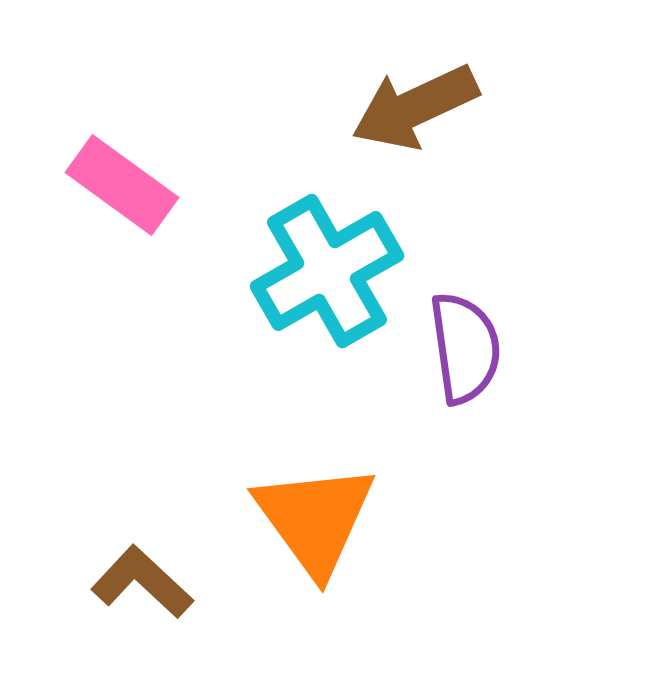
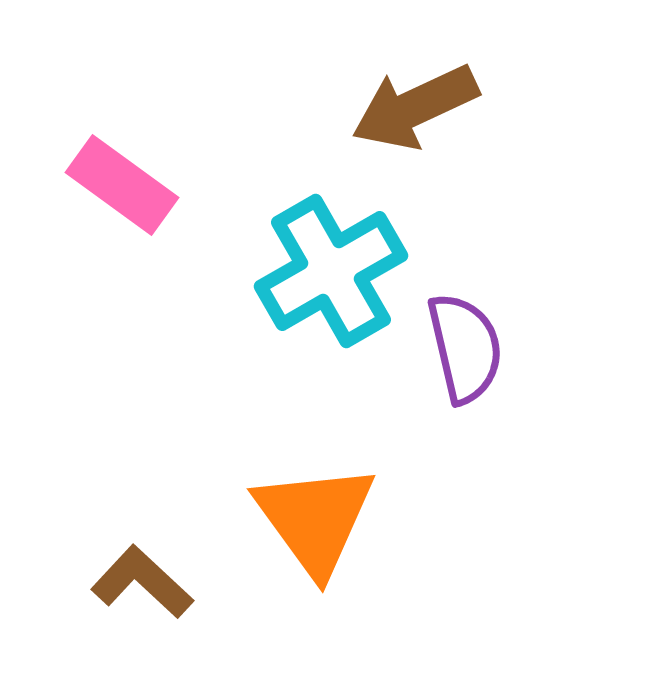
cyan cross: moved 4 px right
purple semicircle: rotated 5 degrees counterclockwise
